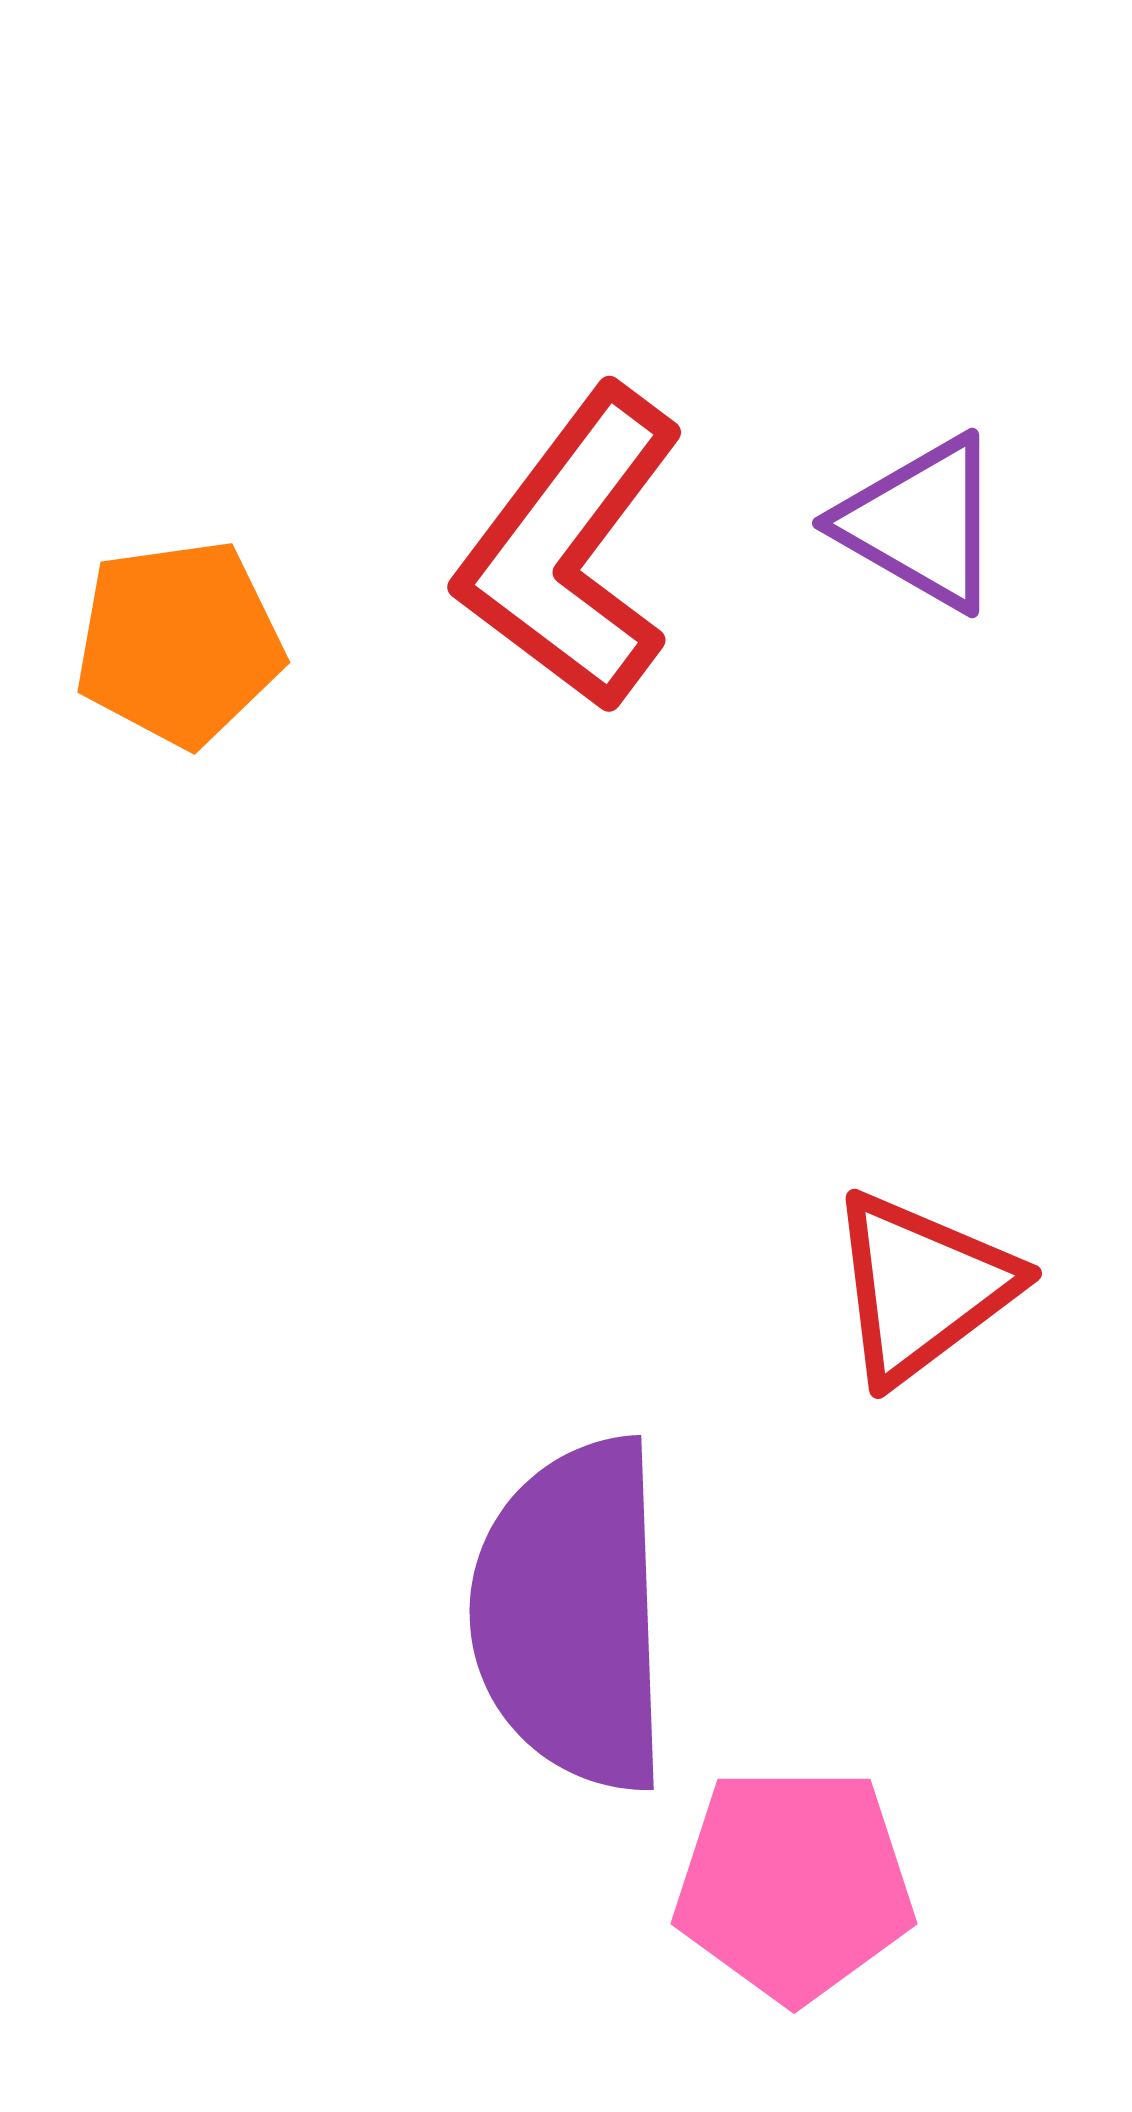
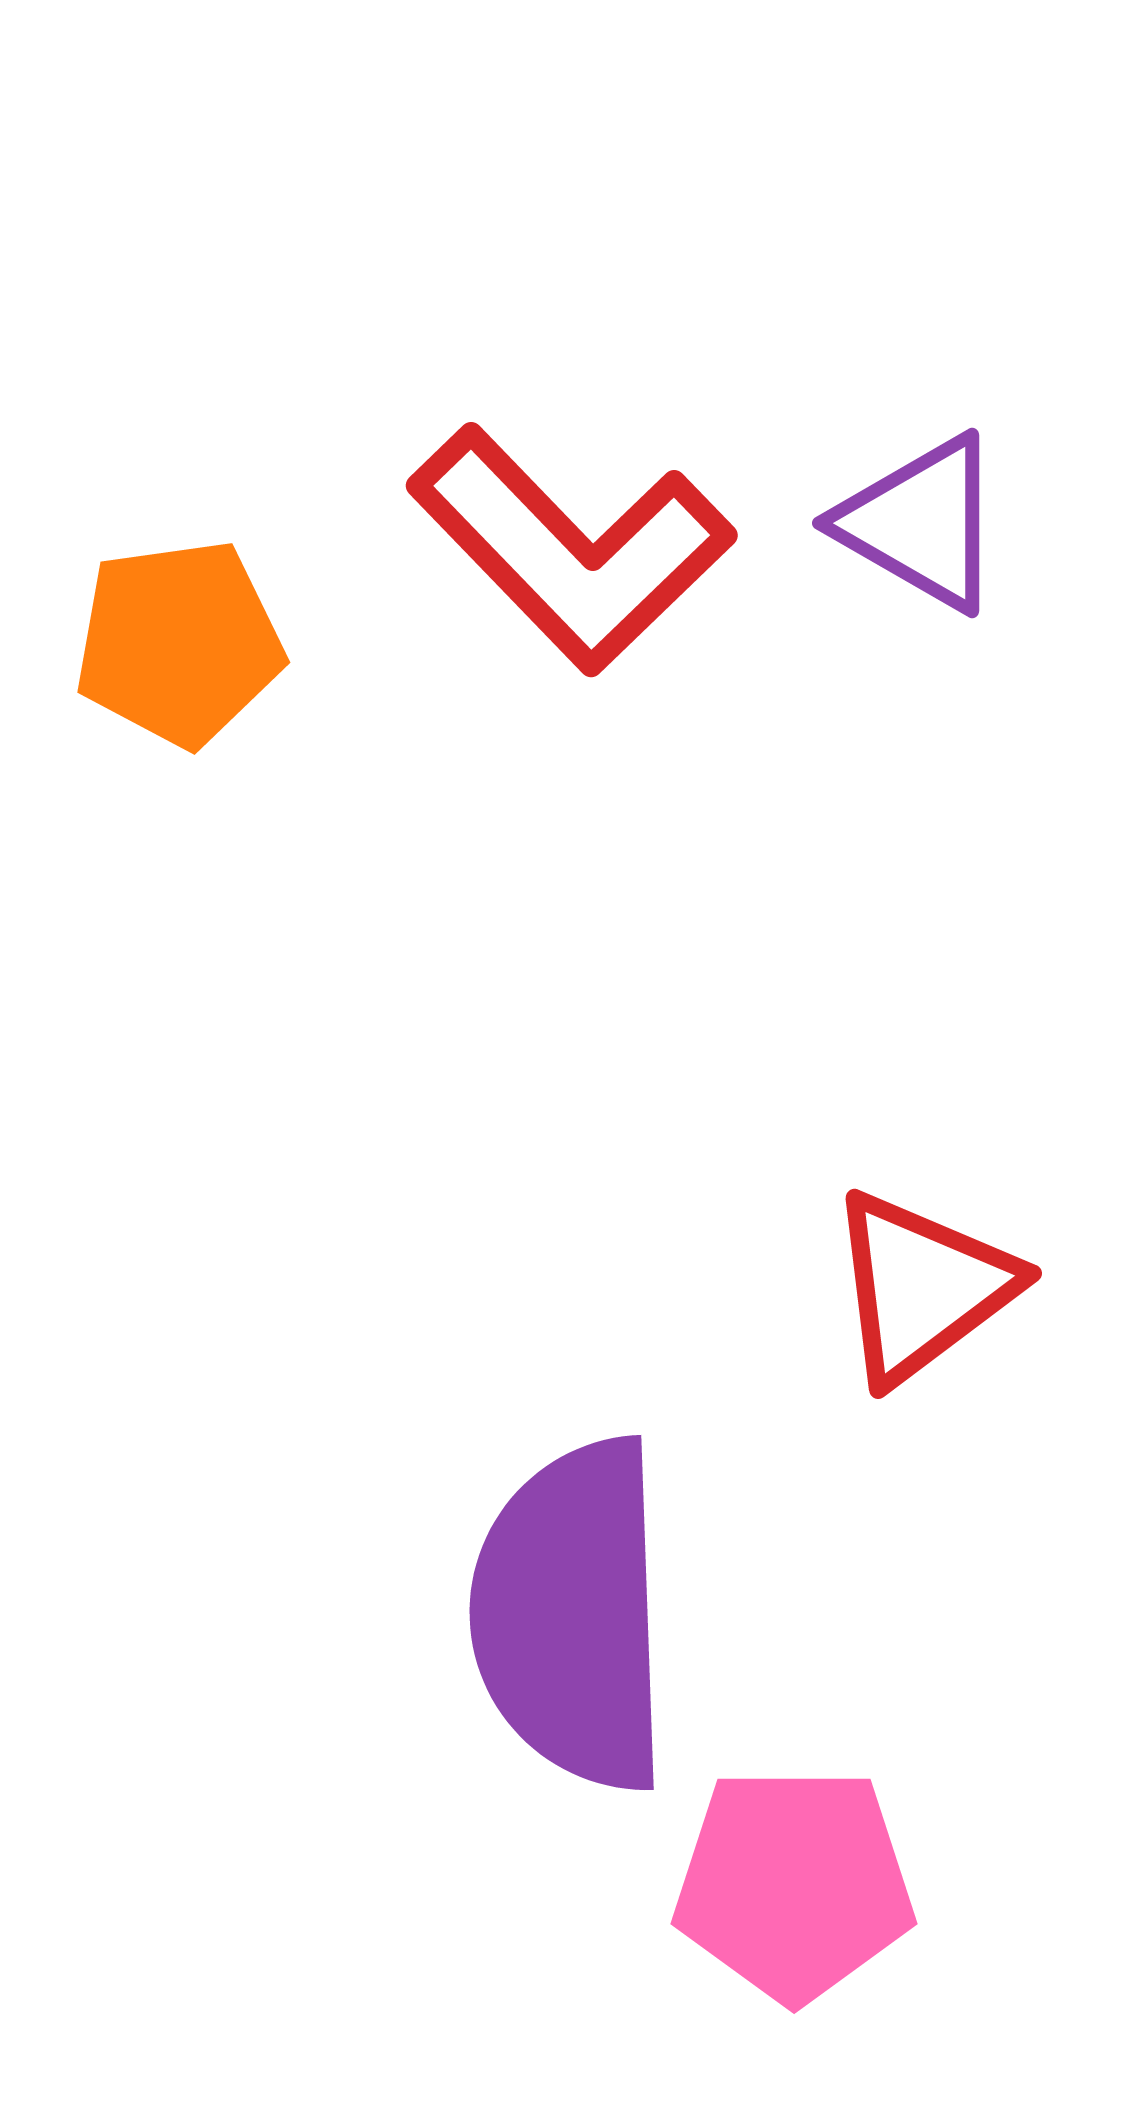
red L-shape: rotated 81 degrees counterclockwise
